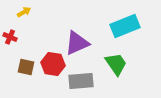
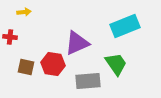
yellow arrow: rotated 24 degrees clockwise
red cross: rotated 16 degrees counterclockwise
gray rectangle: moved 7 px right
